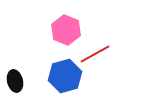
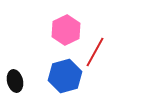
pink hexagon: rotated 12 degrees clockwise
red line: moved 2 px up; rotated 32 degrees counterclockwise
